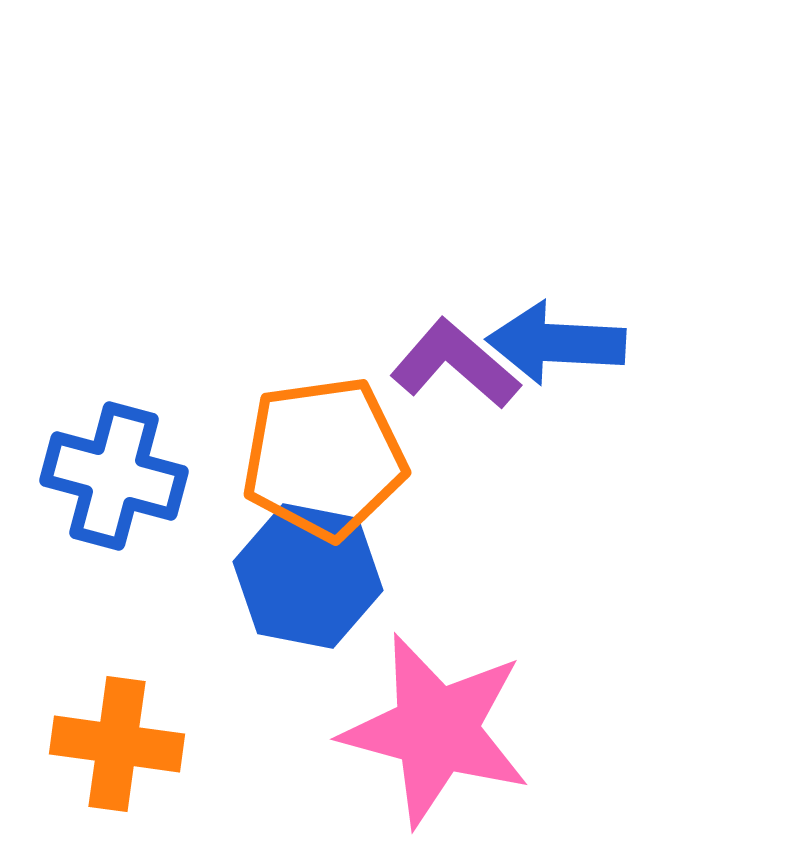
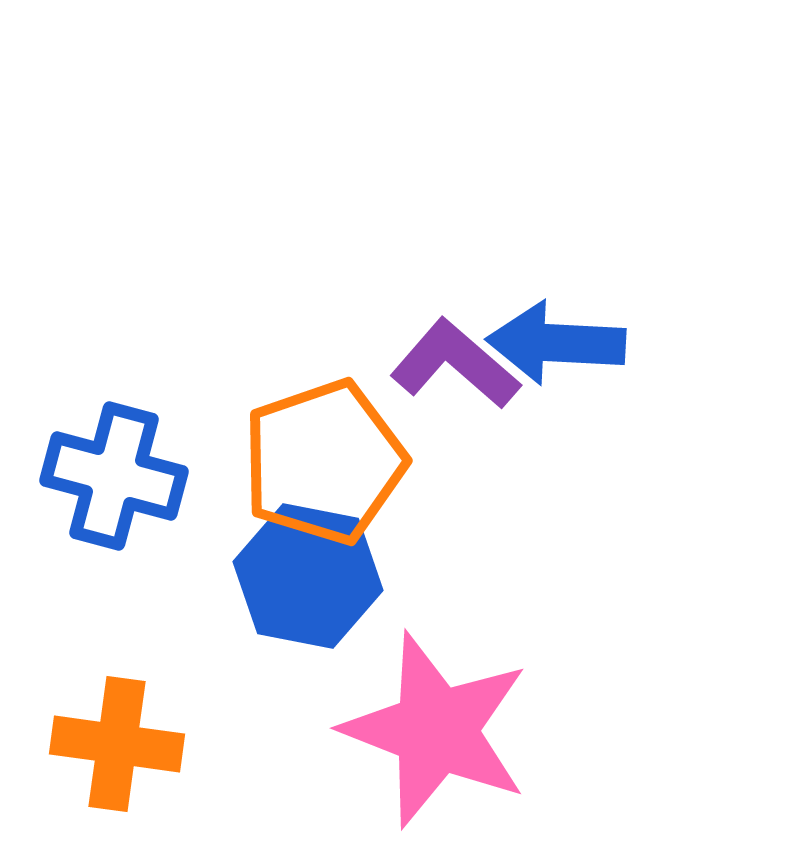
orange pentagon: moved 4 px down; rotated 11 degrees counterclockwise
pink star: rotated 6 degrees clockwise
